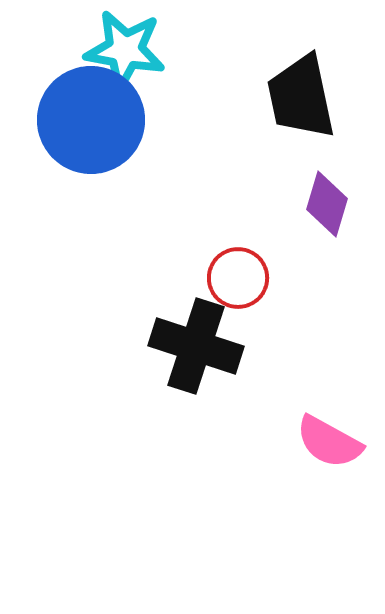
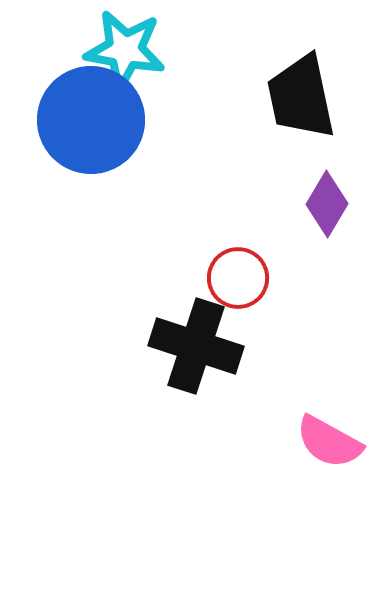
purple diamond: rotated 14 degrees clockwise
